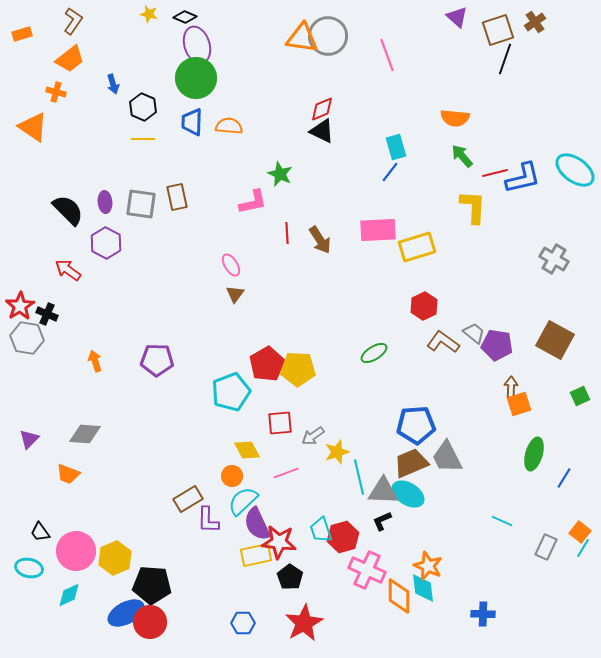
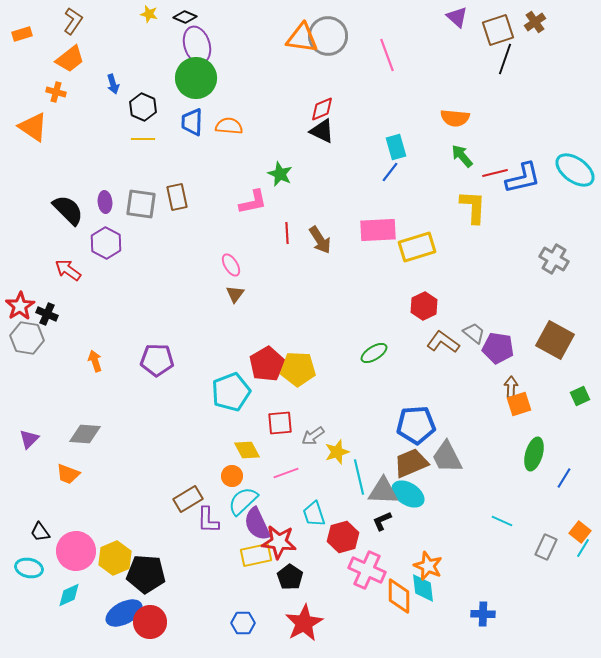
purple pentagon at (497, 345): moved 1 px right, 3 px down
cyan trapezoid at (321, 530): moved 7 px left, 16 px up
black pentagon at (152, 585): moved 6 px left, 11 px up
blue ellipse at (126, 613): moved 2 px left
